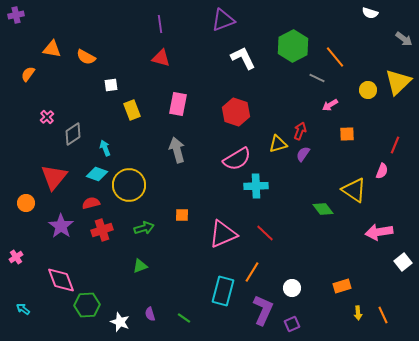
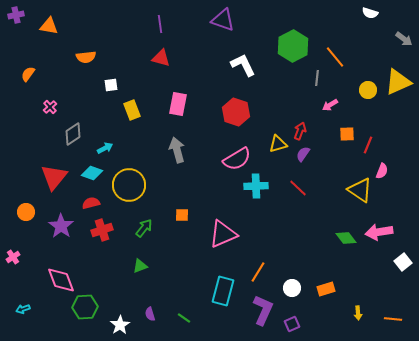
purple triangle at (223, 20): rotated 40 degrees clockwise
orange triangle at (52, 49): moved 3 px left, 23 px up
orange semicircle at (86, 57): rotated 36 degrees counterclockwise
white L-shape at (243, 58): moved 7 px down
gray line at (317, 78): rotated 70 degrees clockwise
yellow triangle at (398, 82): rotated 20 degrees clockwise
pink cross at (47, 117): moved 3 px right, 10 px up
red line at (395, 145): moved 27 px left
cyan arrow at (105, 148): rotated 84 degrees clockwise
cyan diamond at (97, 174): moved 5 px left, 1 px up
yellow triangle at (354, 190): moved 6 px right
orange circle at (26, 203): moved 9 px down
green diamond at (323, 209): moved 23 px right, 29 px down
green arrow at (144, 228): rotated 36 degrees counterclockwise
red line at (265, 233): moved 33 px right, 45 px up
pink cross at (16, 257): moved 3 px left
orange line at (252, 272): moved 6 px right
orange rectangle at (342, 286): moved 16 px left, 3 px down
green hexagon at (87, 305): moved 2 px left, 2 px down
cyan arrow at (23, 309): rotated 56 degrees counterclockwise
orange line at (383, 315): moved 10 px right, 4 px down; rotated 60 degrees counterclockwise
white star at (120, 322): moved 3 px down; rotated 18 degrees clockwise
